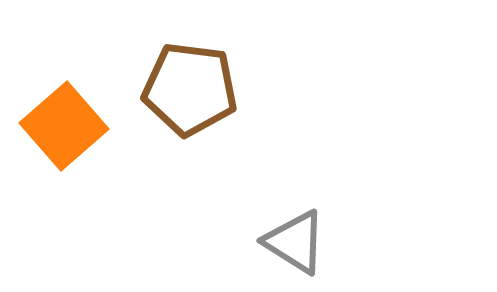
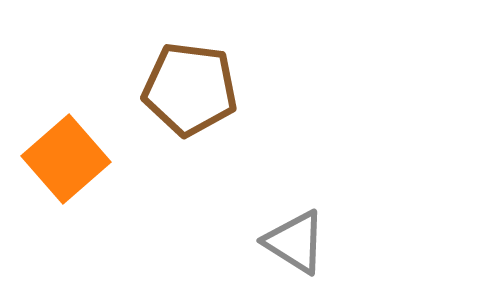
orange square: moved 2 px right, 33 px down
